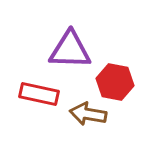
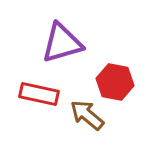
purple triangle: moved 8 px left, 7 px up; rotated 18 degrees counterclockwise
brown arrow: moved 1 px left, 1 px down; rotated 30 degrees clockwise
